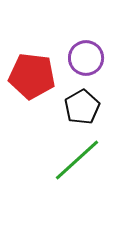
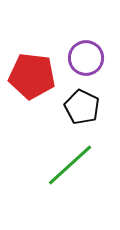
black pentagon: rotated 16 degrees counterclockwise
green line: moved 7 px left, 5 px down
